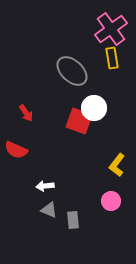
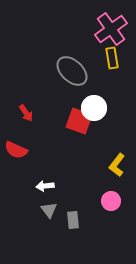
gray triangle: rotated 30 degrees clockwise
